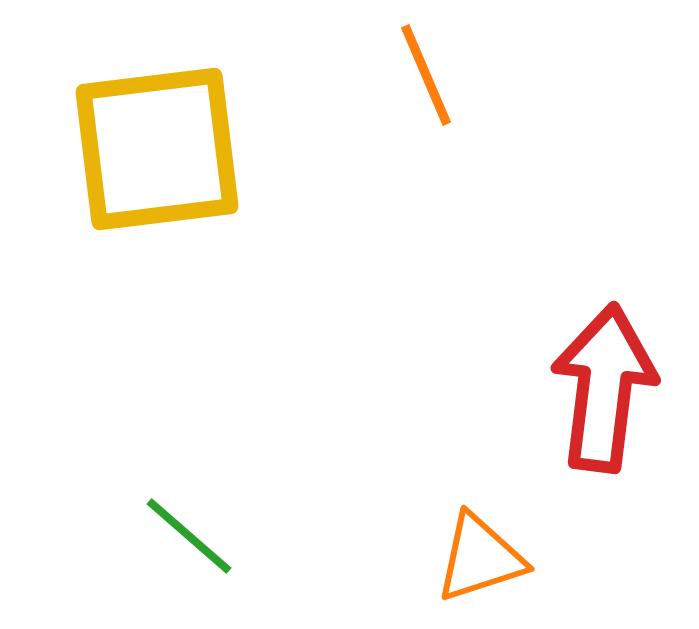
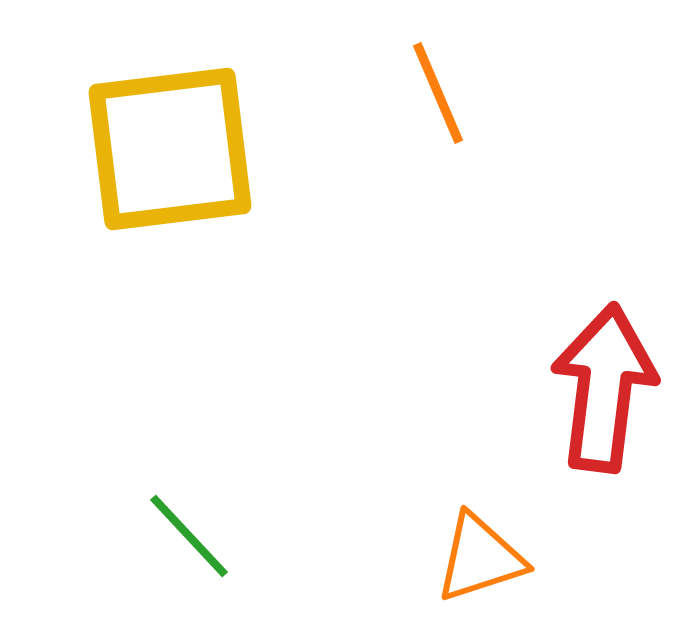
orange line: moved 12 px right, 18 px down
yellow square: moved 13 px right
green line: rotated 6 degrees clockwise
